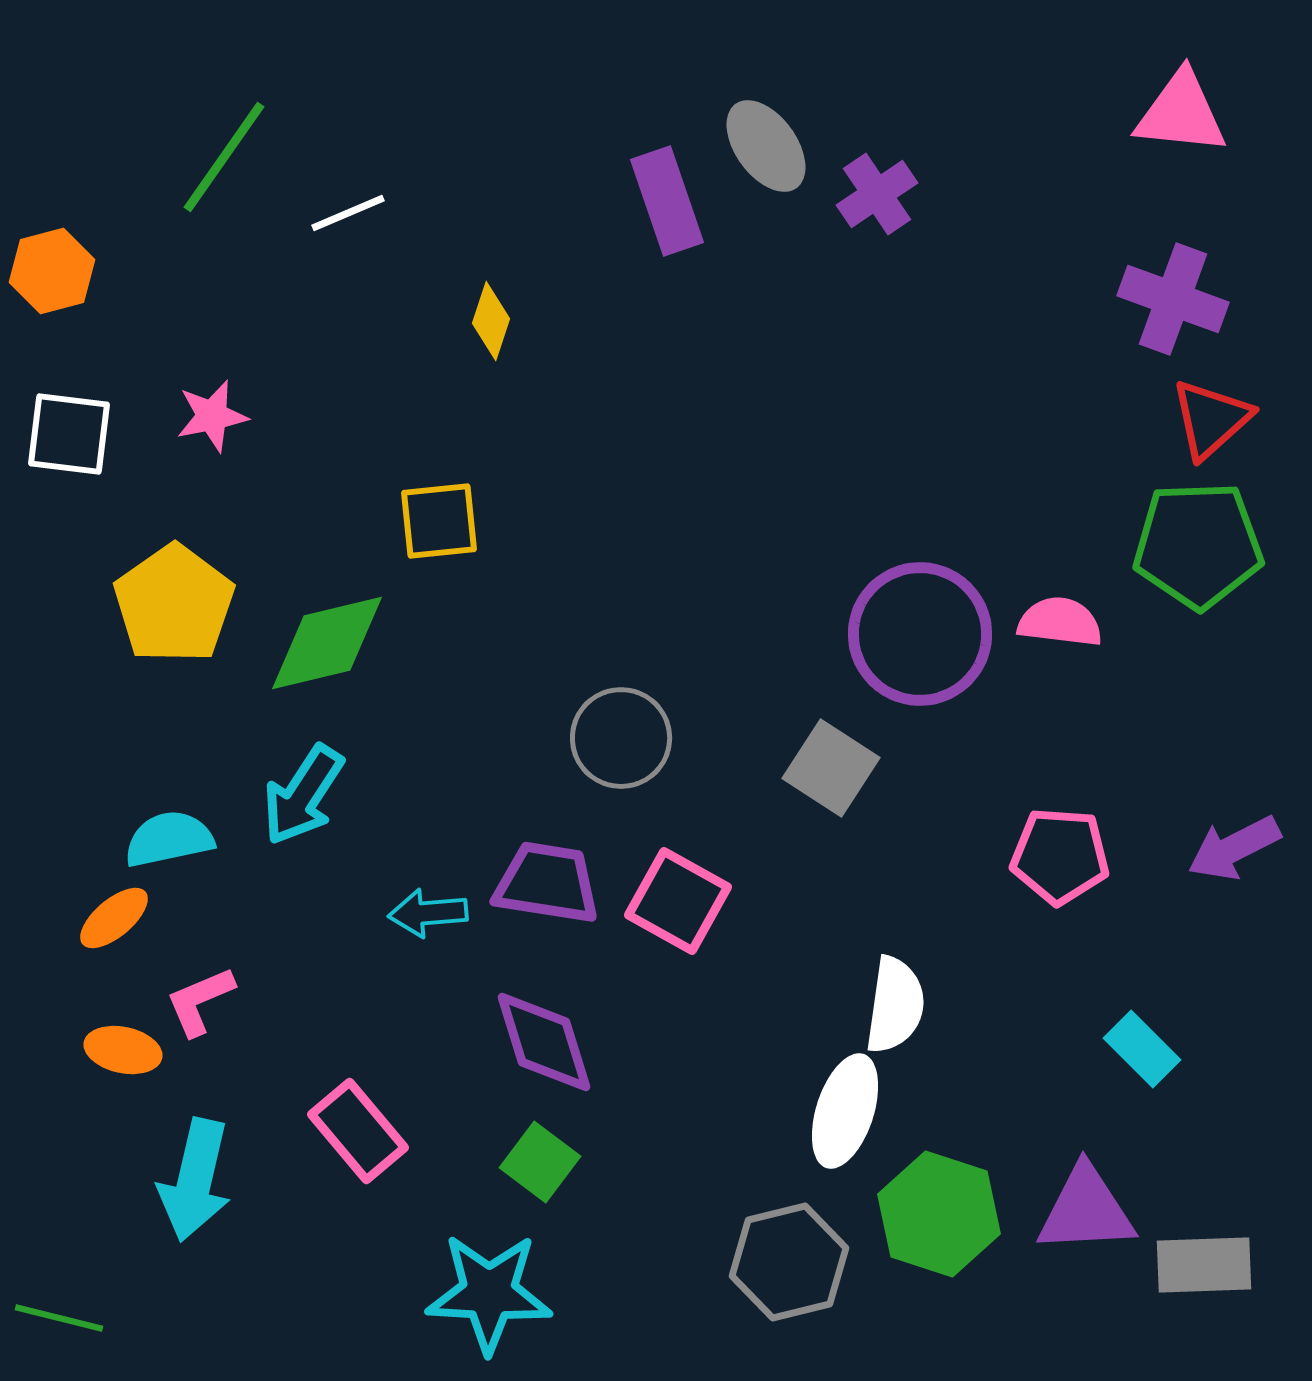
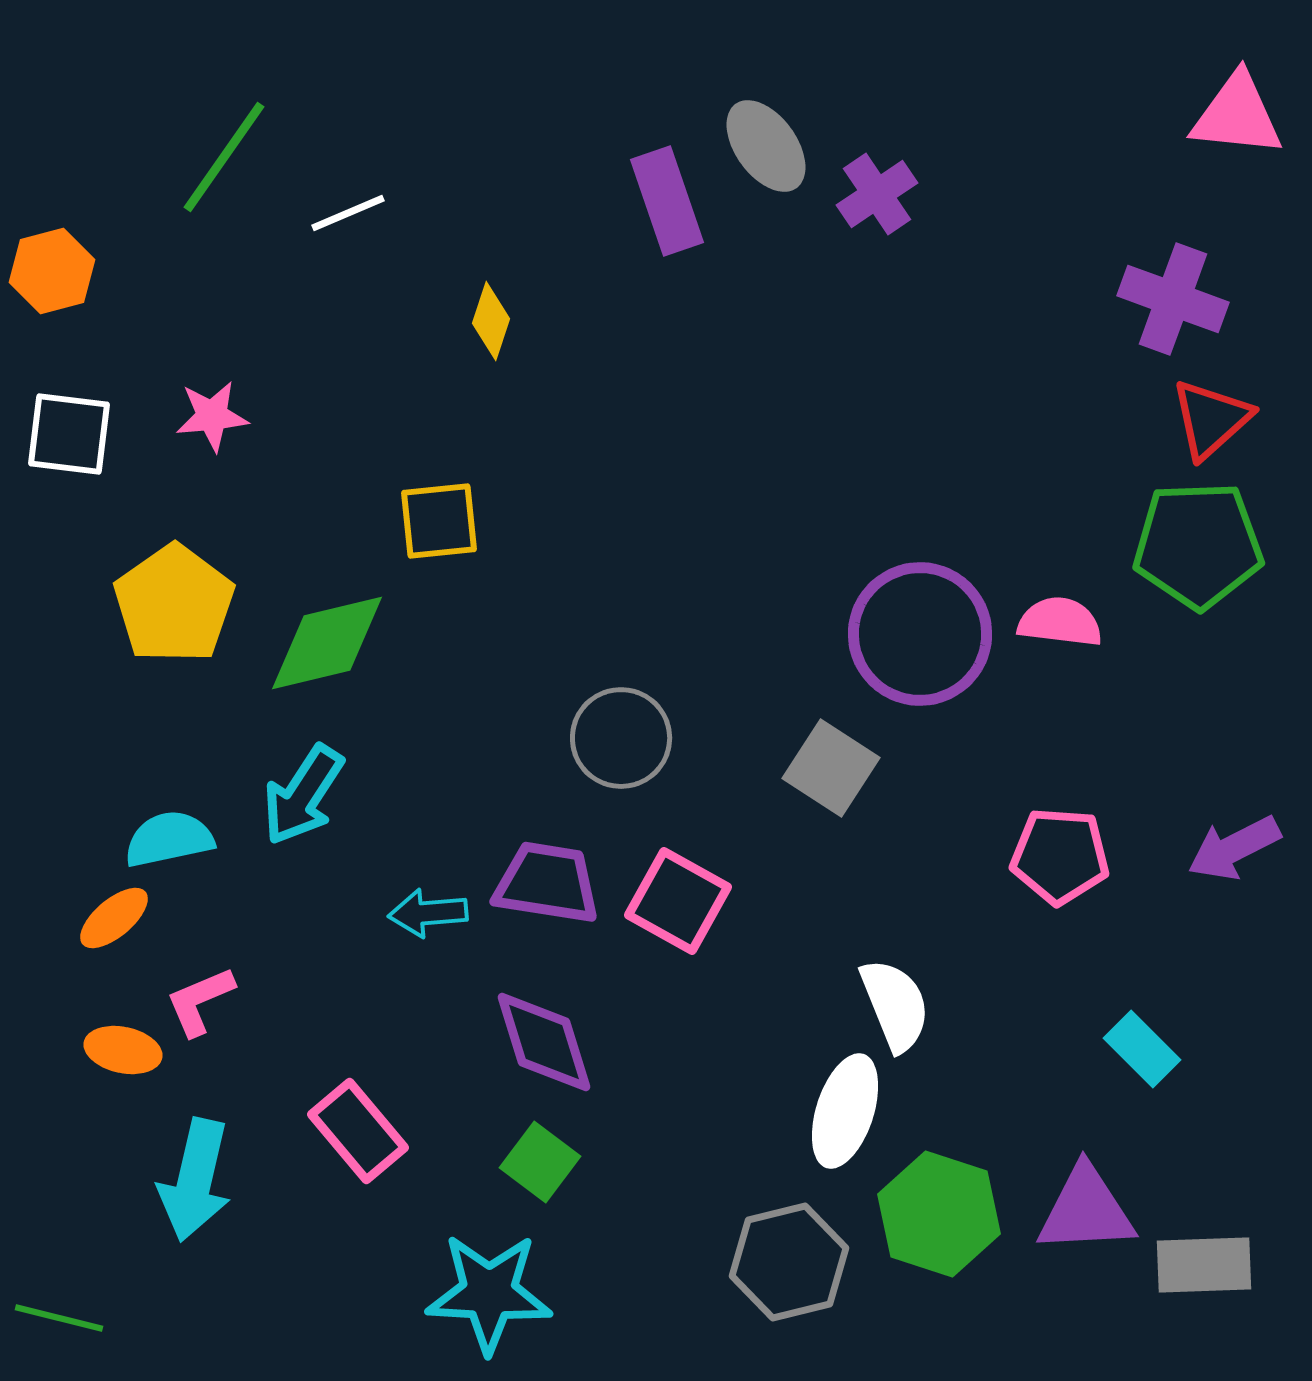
pink triangle at (1181, 113): moved 56 px right, 2 px down
pink star at (212, 416): rotated 6 degrees clockwise
white semicircle at (895, 1005): rotated 30 degrees counterclockwise
